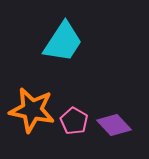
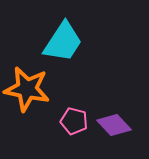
orange star: moved 5 px left, 21 px up
pink pentagon: rotated 16 degrees counterclockwise
